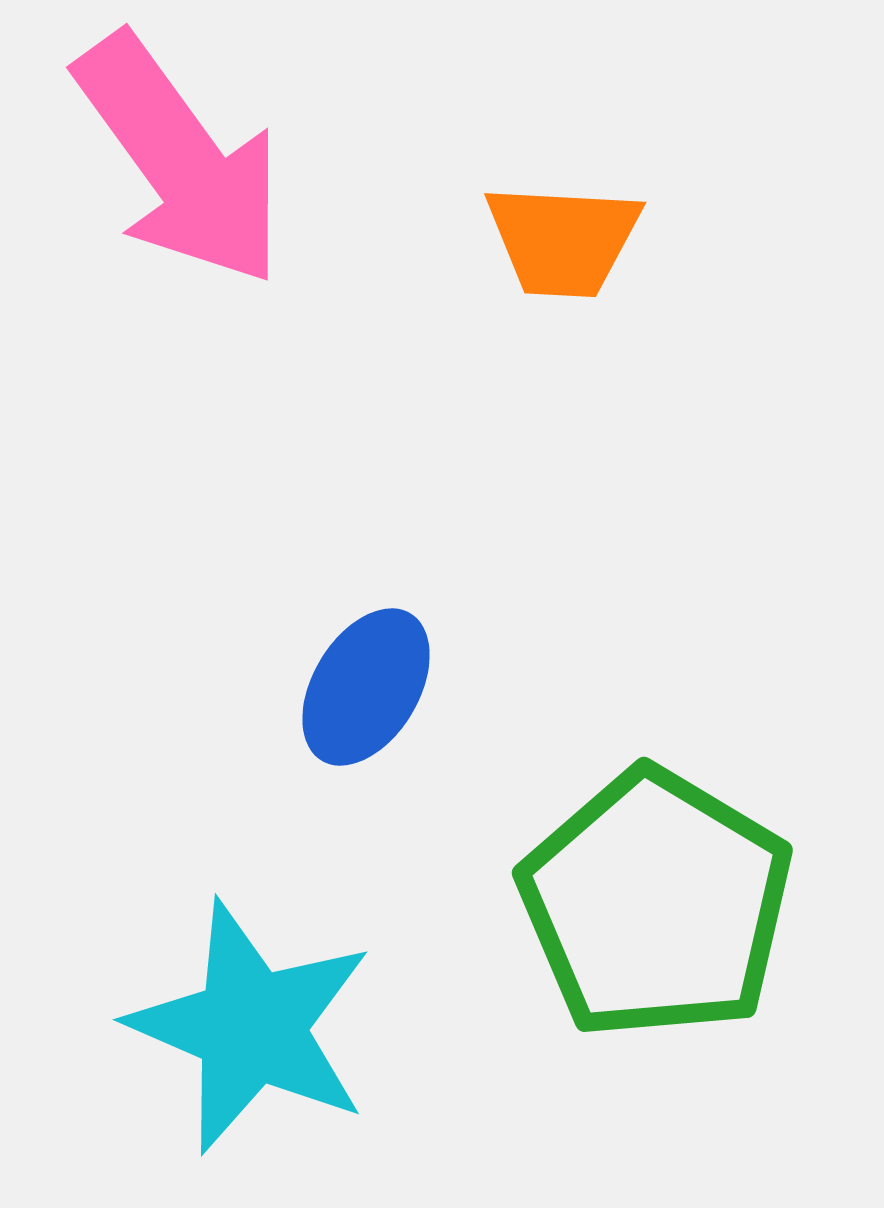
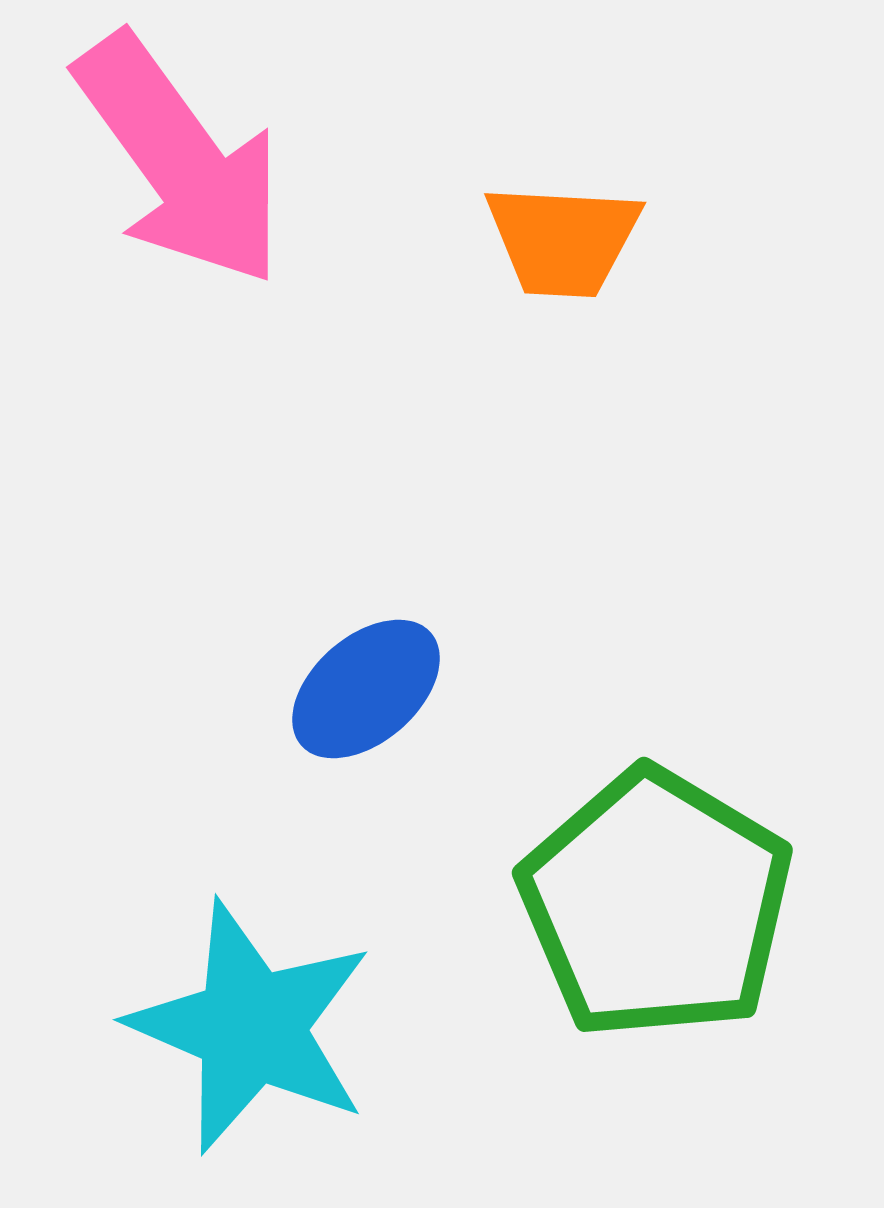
blue ellipse: moved 2 px down; rotated 18 degrees clockwise
